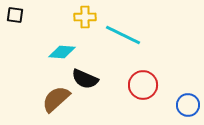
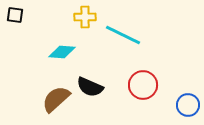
black semicircle: moved 5 px right, 8 px down
